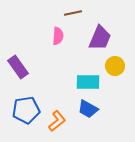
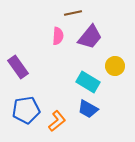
purple trapezoid: moved 10 px left, 1 px up; rotated 16 degrees clockwise
cyan rectangle: rotated 30 degrees clockwise
